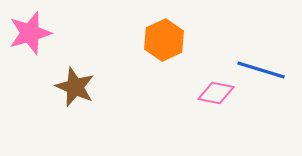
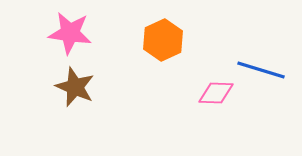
pink star: moved 40 px right; rotated 24 degrees clockwise
orange hexagon: moved 1 px left
pink diamond: rotated 9 degrees counterclockwise
